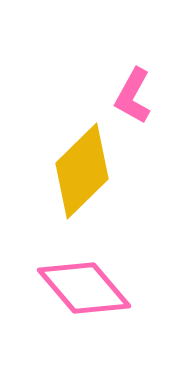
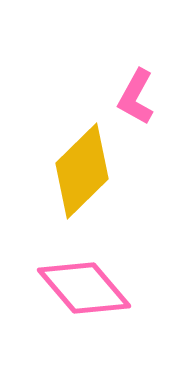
pink L-shape: moved 3 px right, 1 px down
